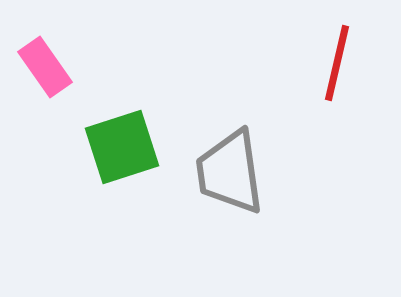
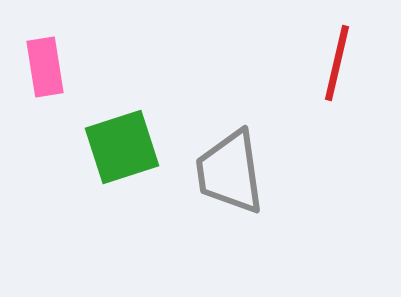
pink rectangle: rotated 26 degrees clockwise
